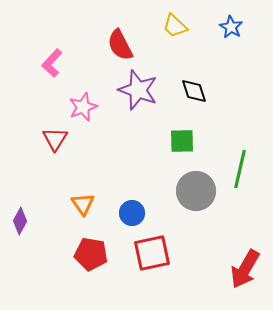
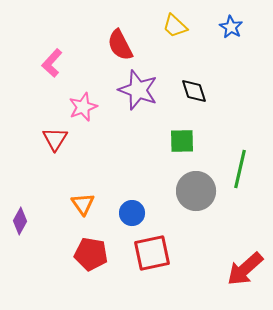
red arrow: rotated 18 degrees clockwise
